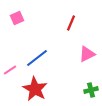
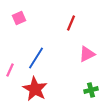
pink square: moved 2 px right
blue line: moved 1 px left; rotated 20 degrees counterclockwise
pink line: rotated 32 degrees counterclockwise
